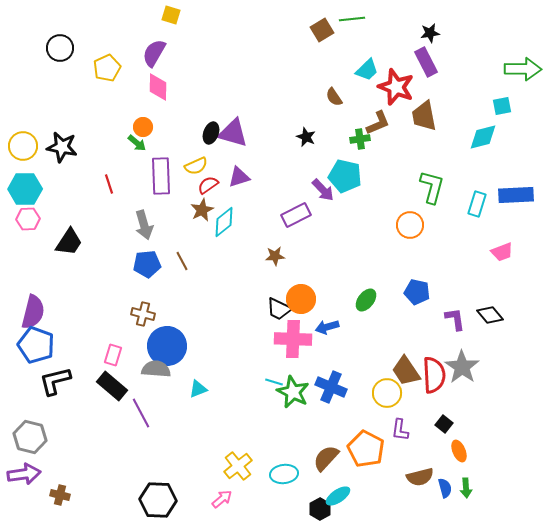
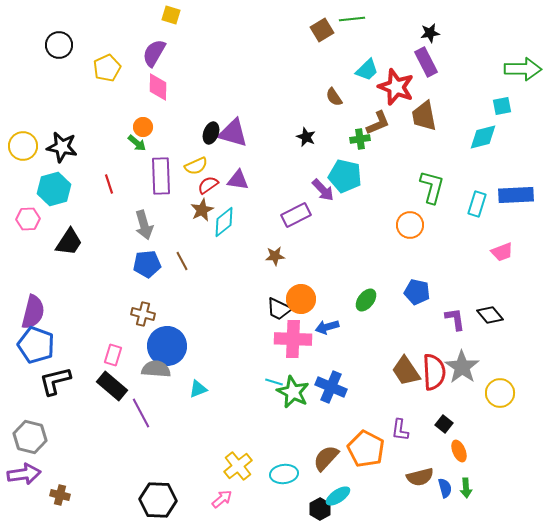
black circle at (60, 48): moved 1 px left, 3 px up
purple triangle at (239, 177): moved 1 px left, 3 px down; rotated 25 degrees clockwise
cyan hexagon at (25, 189): moved 29 px right; rotated 16 degrees counterclockwise
red semicircle at (434, 375): moved 3 px up
yellow circle at (387, 393): moved 113 px right
